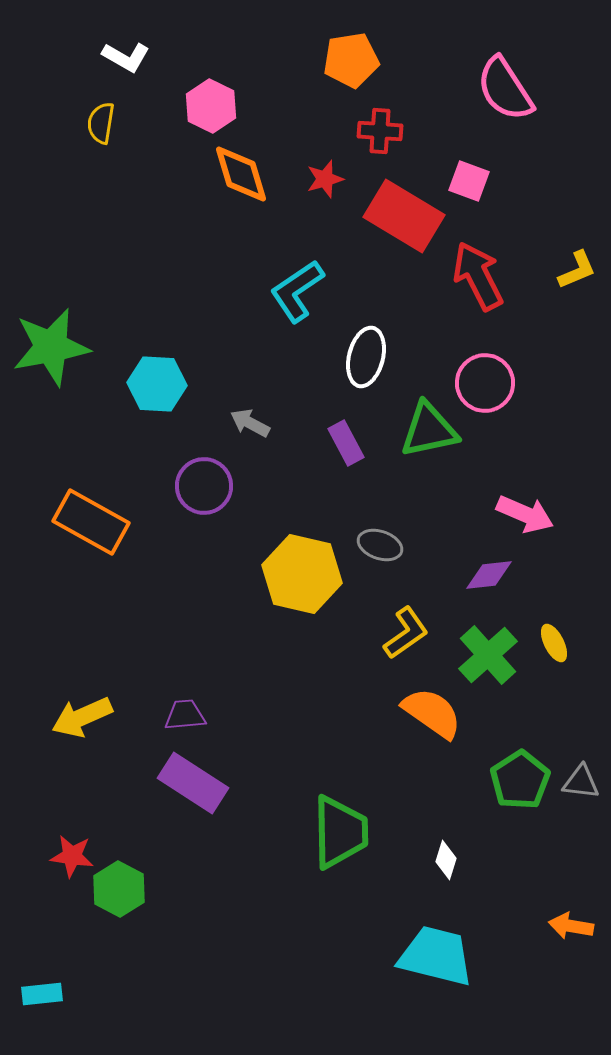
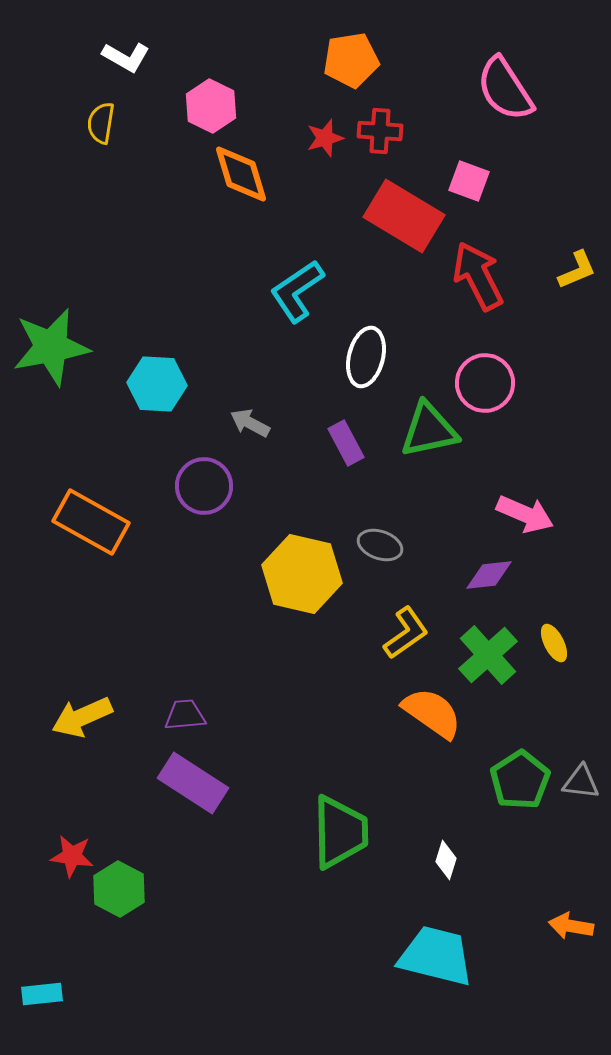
red star at (325, 179): moved 41 px up
